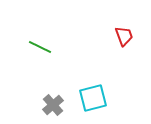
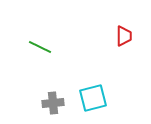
red trapezoid: rotated 20 degrees clockwise
gray cross: moved 2 px up; rotated 35 degrees clockwise
